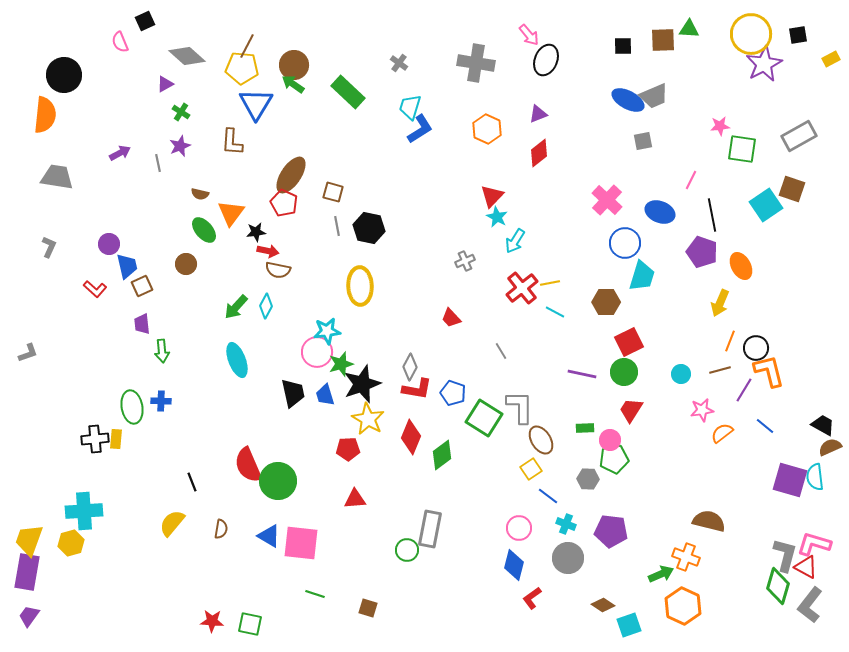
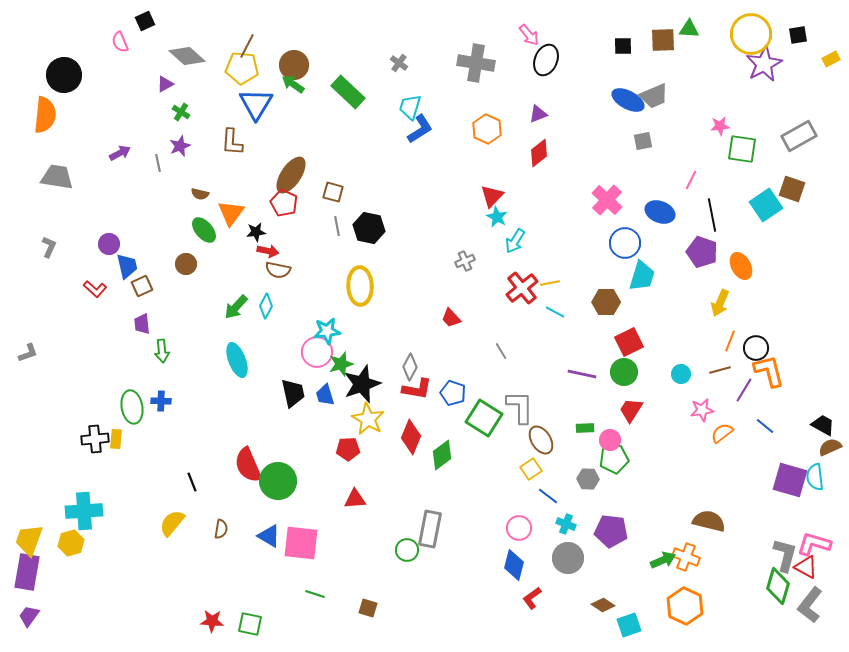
green arrow at (661, 574): moved 2 px right, 14 px up
orange hexagon at (683, 606): moved 2 px right
